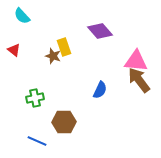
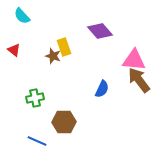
pink triangle: moved 2 px left, 1 px up
blue semicircle: moved 2 px right, 1 px up
